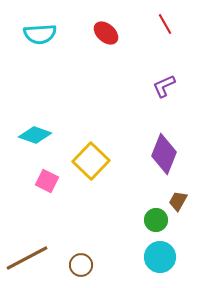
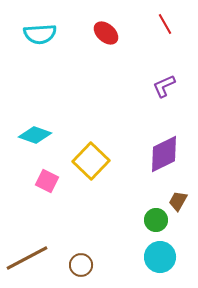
purple diamond: rotated 42 degrees clockwise
